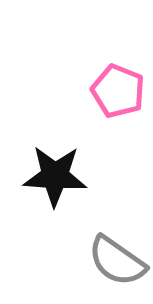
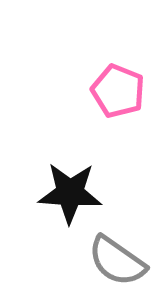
black star: moved 15 px right, 17 px down
